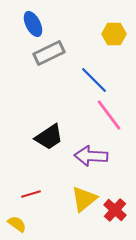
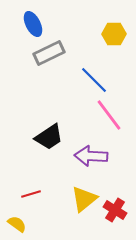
red cross: rotated 10 degrees counterclockwise
